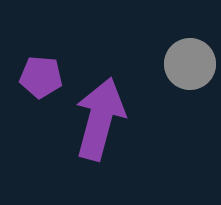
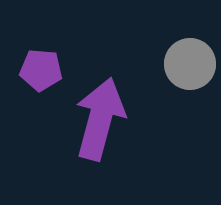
purple pentagon: moved 7 px up
